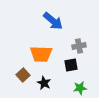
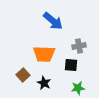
orange trapezoid: moved 3 px right
black square: rotated 16 degrees clockwise
green star: moved 2 px left
